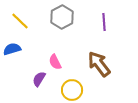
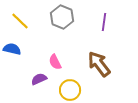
gray hexagon: rotated 10 degrees counterclockwise
purple line: rotated 12 degrees clockwise
blue semicircle: rotated 30 degrees clockwise
purple semicircle: rotated 35 degrees clockwise
yellow circle: moved 2 px left
